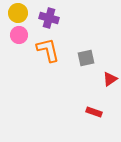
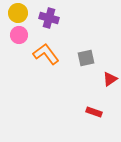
orange L-shape: moved 2 px left, 4 px down; rotated 24 degrees counterclockwise
